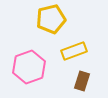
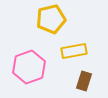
yellow rectangle: rotated 10 degrees clockwise
brown rectangle: moved 2 px right
